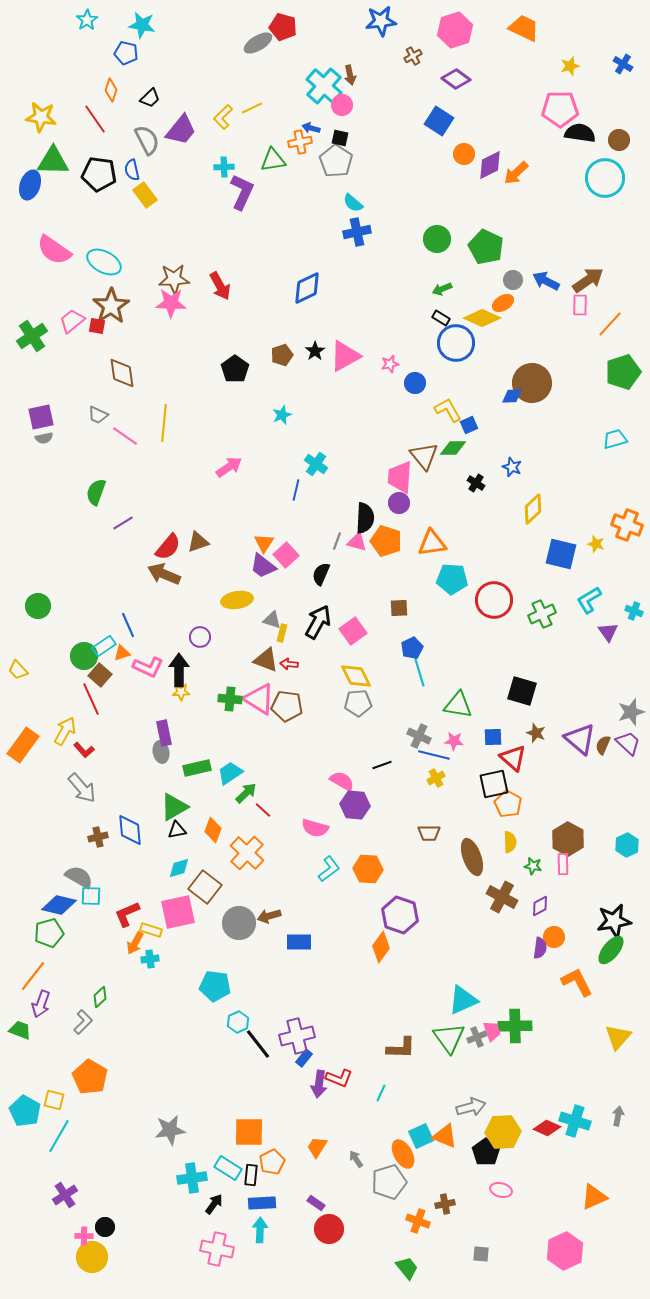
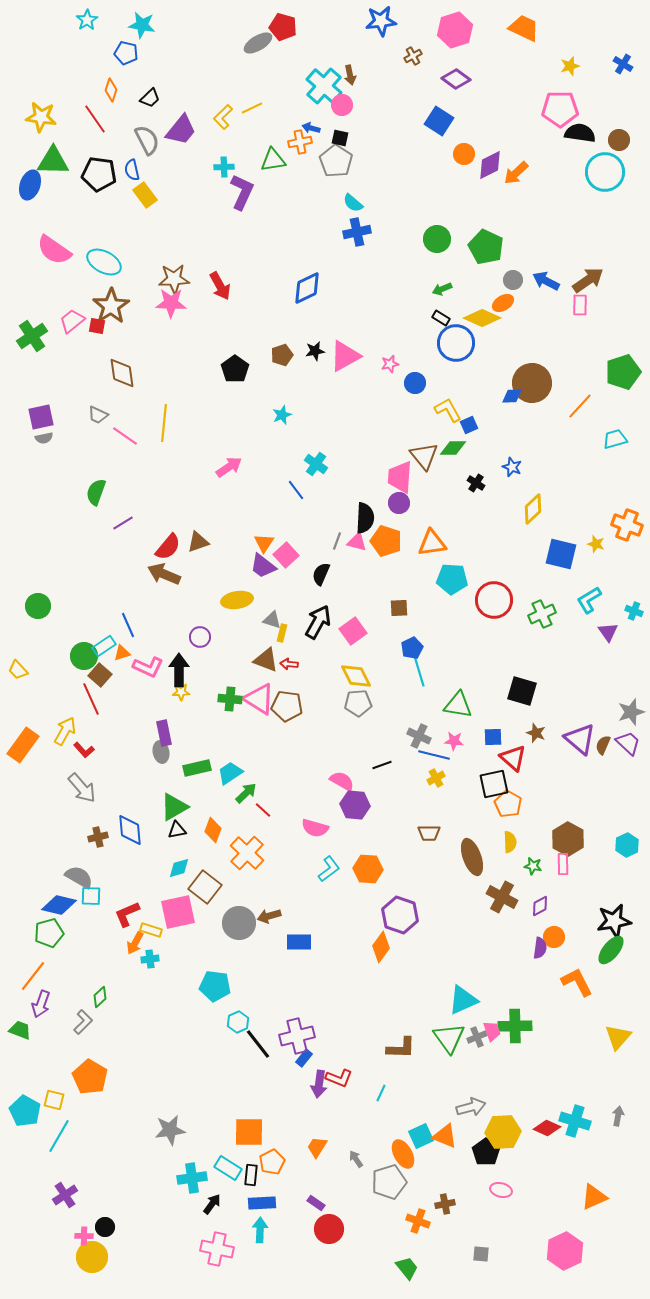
cyan circle at (605, 178): moved 6 px up
orange line at (610, 324): moved 30 px left, 82 px down
black star at (315, 351): rotated 24 degrees clockwise
blue line at (296, 490): rotated 50 degrees counterclockwise
black arrow at (214, 1204): moved 2 px left
